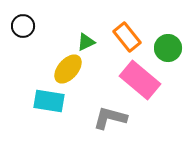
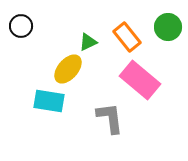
black circle: moved 2 px left
green triangle: moved 2 px right
green circle: moved 21 px up
gray L-shape: rotated 68 degrees clockwise
